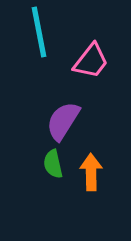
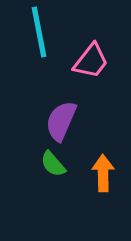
purple semicircle: moved 2 px left; rotated 9 degrees counterclockwise
green semicircle: rotated 28 degrees counterclockwise
orange arrow: moved 12 px right, 1 px down
